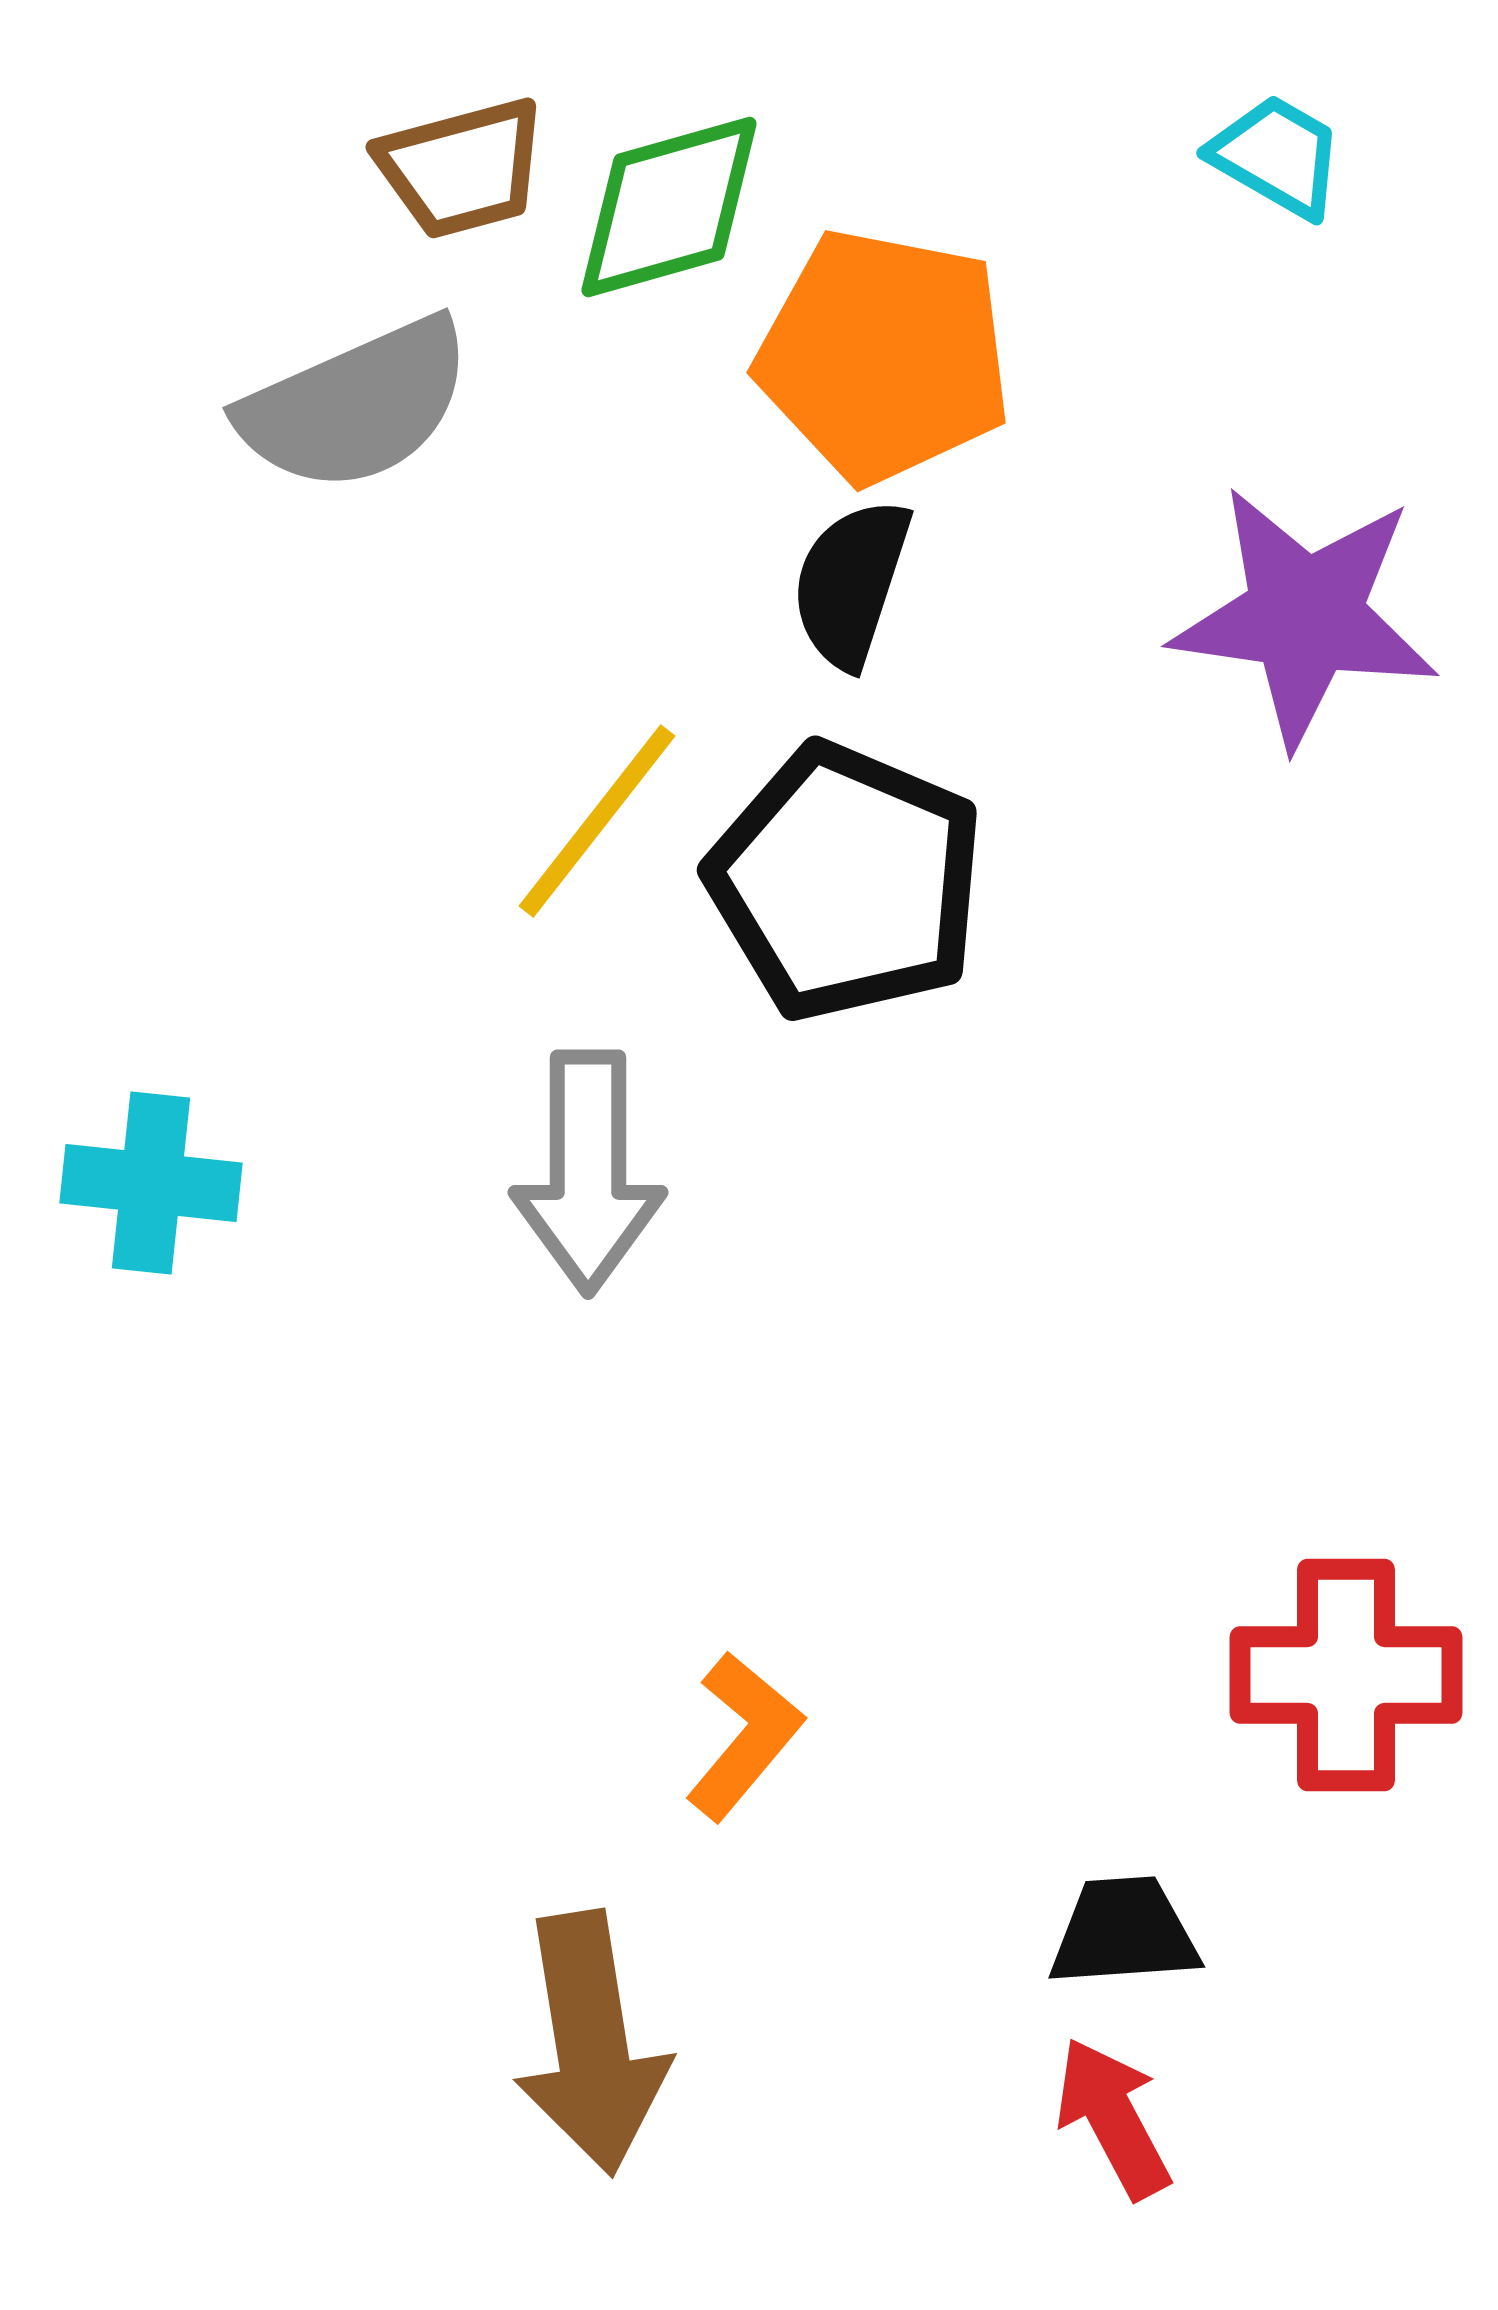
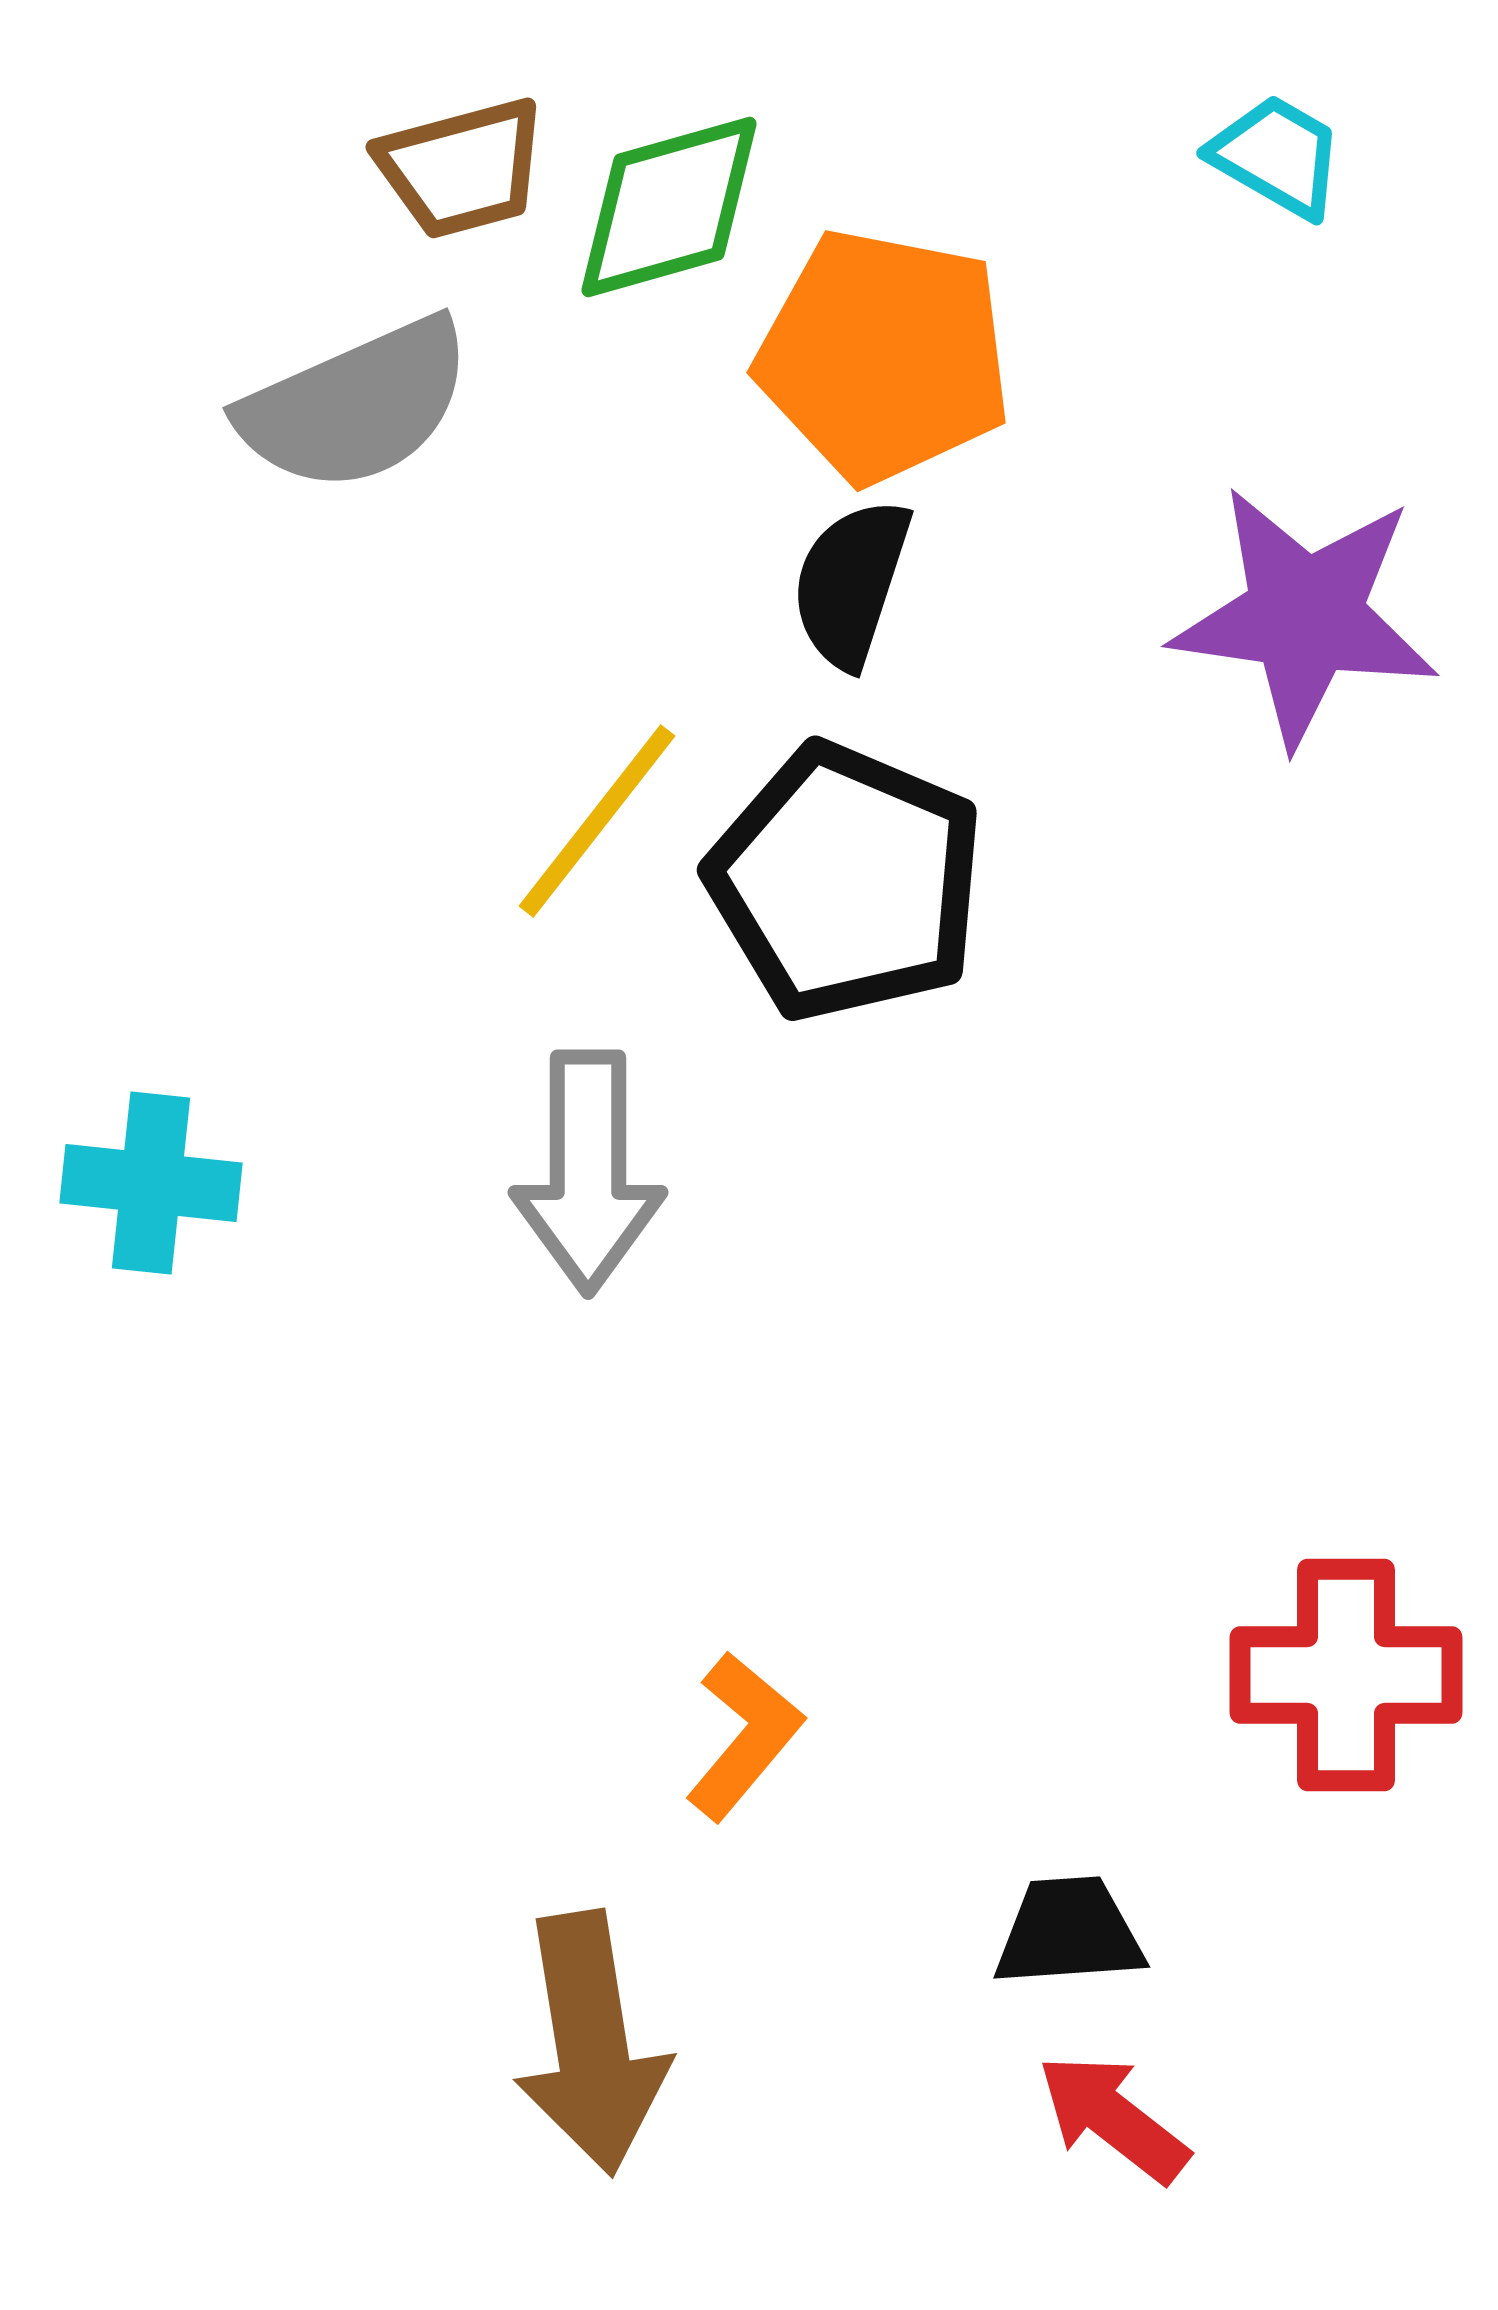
black trapezoid: moved 55 px left
red arrow: rotated 24 degrees counterclockwise
